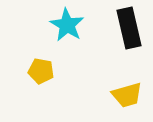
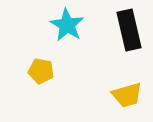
black rectangle: moved 2 px down
